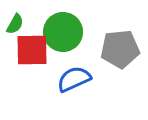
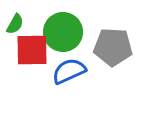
gray pentagon: moved 7 px left, 2 px up; rotated 9 degrees clockwise
blue semicircle: moved 5 px left, 8 px up
